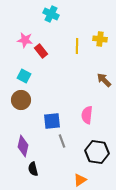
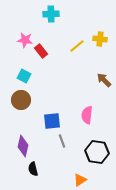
cyan cross: rotated 28 degrees counterclockwise
yellow line: rotated 49 degrees clockwise
